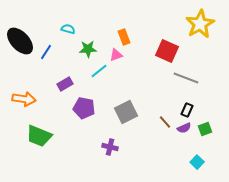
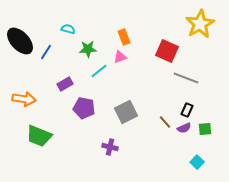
pink triangle: moved 4 px right, 2 px down
green square: rotated 16 degrees clockwise
